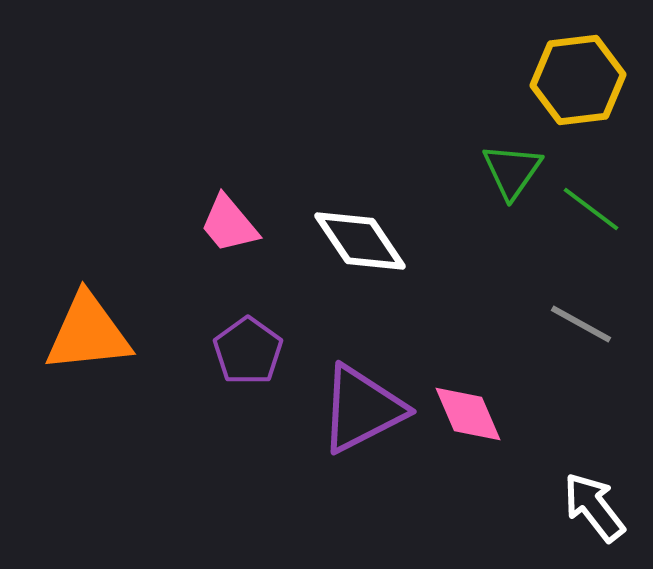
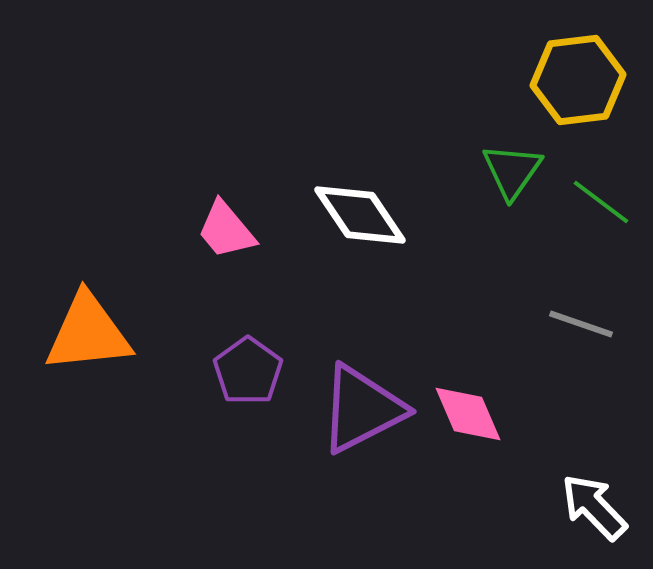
green line: moved 10 px right, 7 px up
pink trapezoid: moved 3 px left, 6 px down
white diamond: moved 26 px up
gray line: rotated 10 degrees counterclockwise
purple pentagon: moved 20 px down
white arrow: rotated 6 degrees counterclockwise
